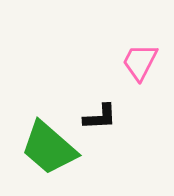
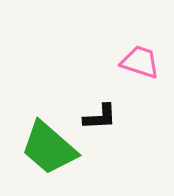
pink trapezoid: rotated 81 degrees clockwise
